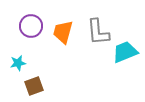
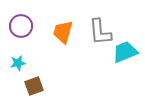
purple circle: moved 10 px left
gray L-shape: moved 2 px right
